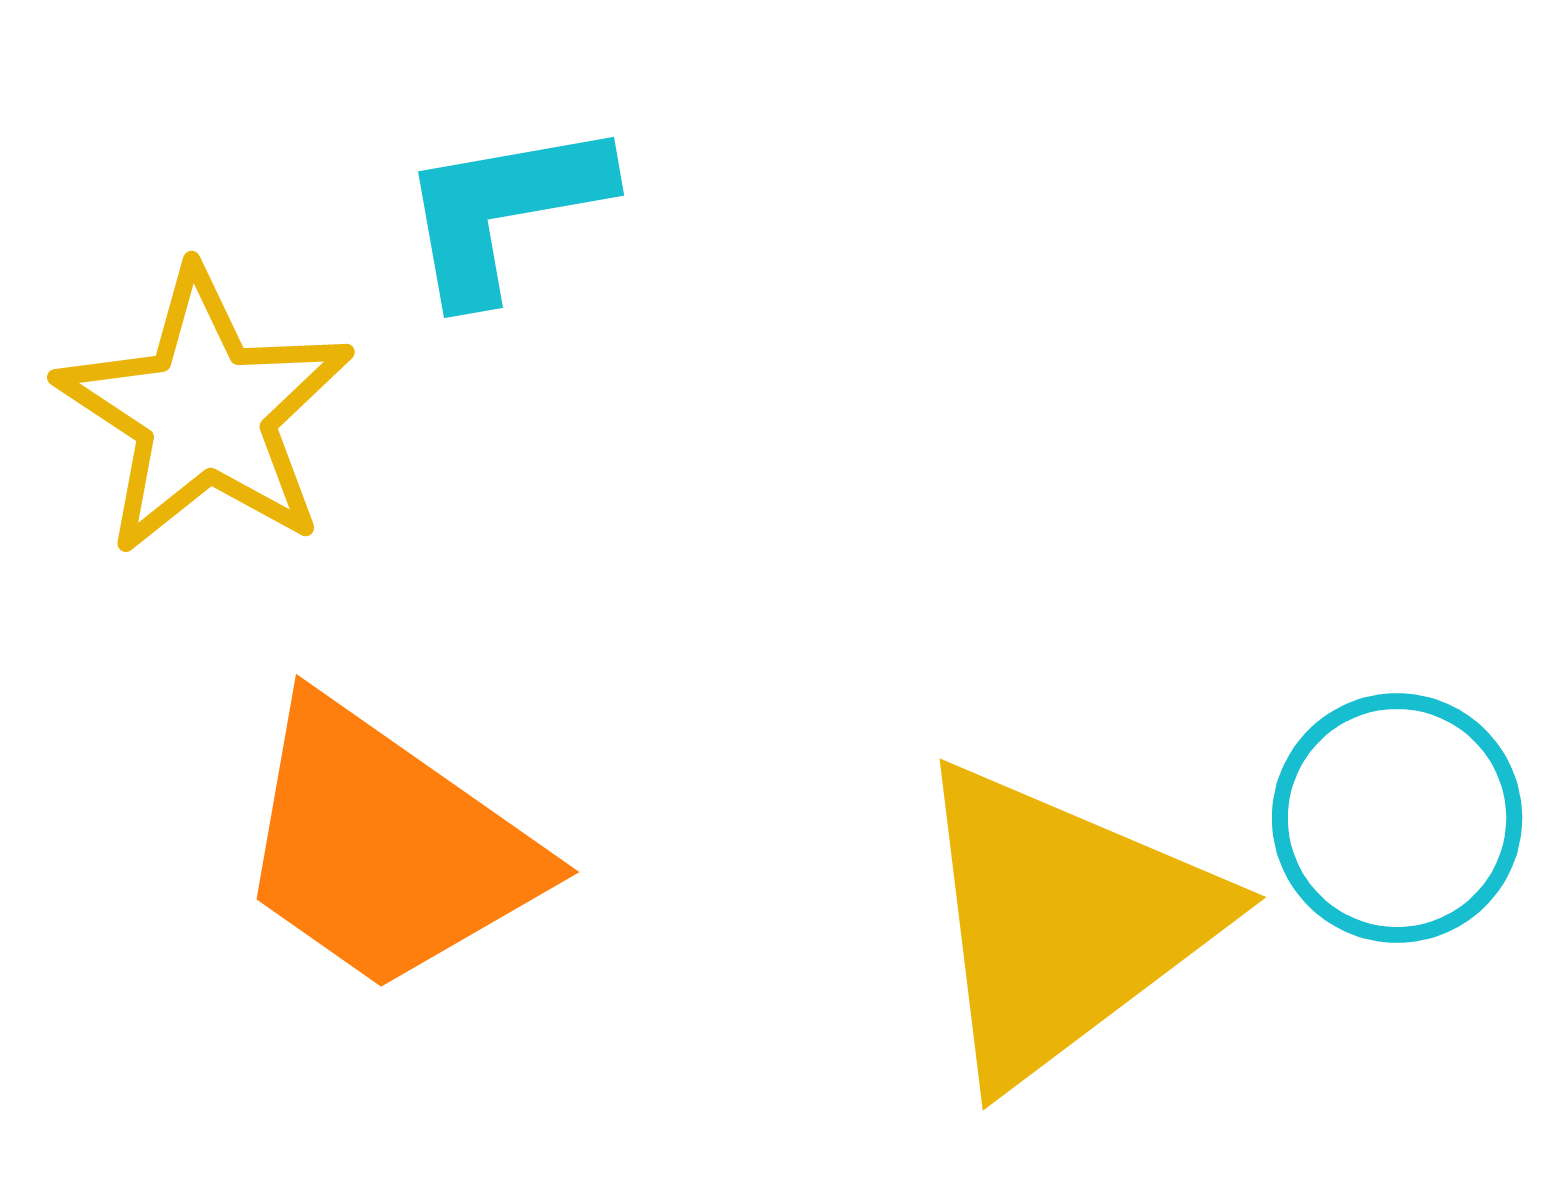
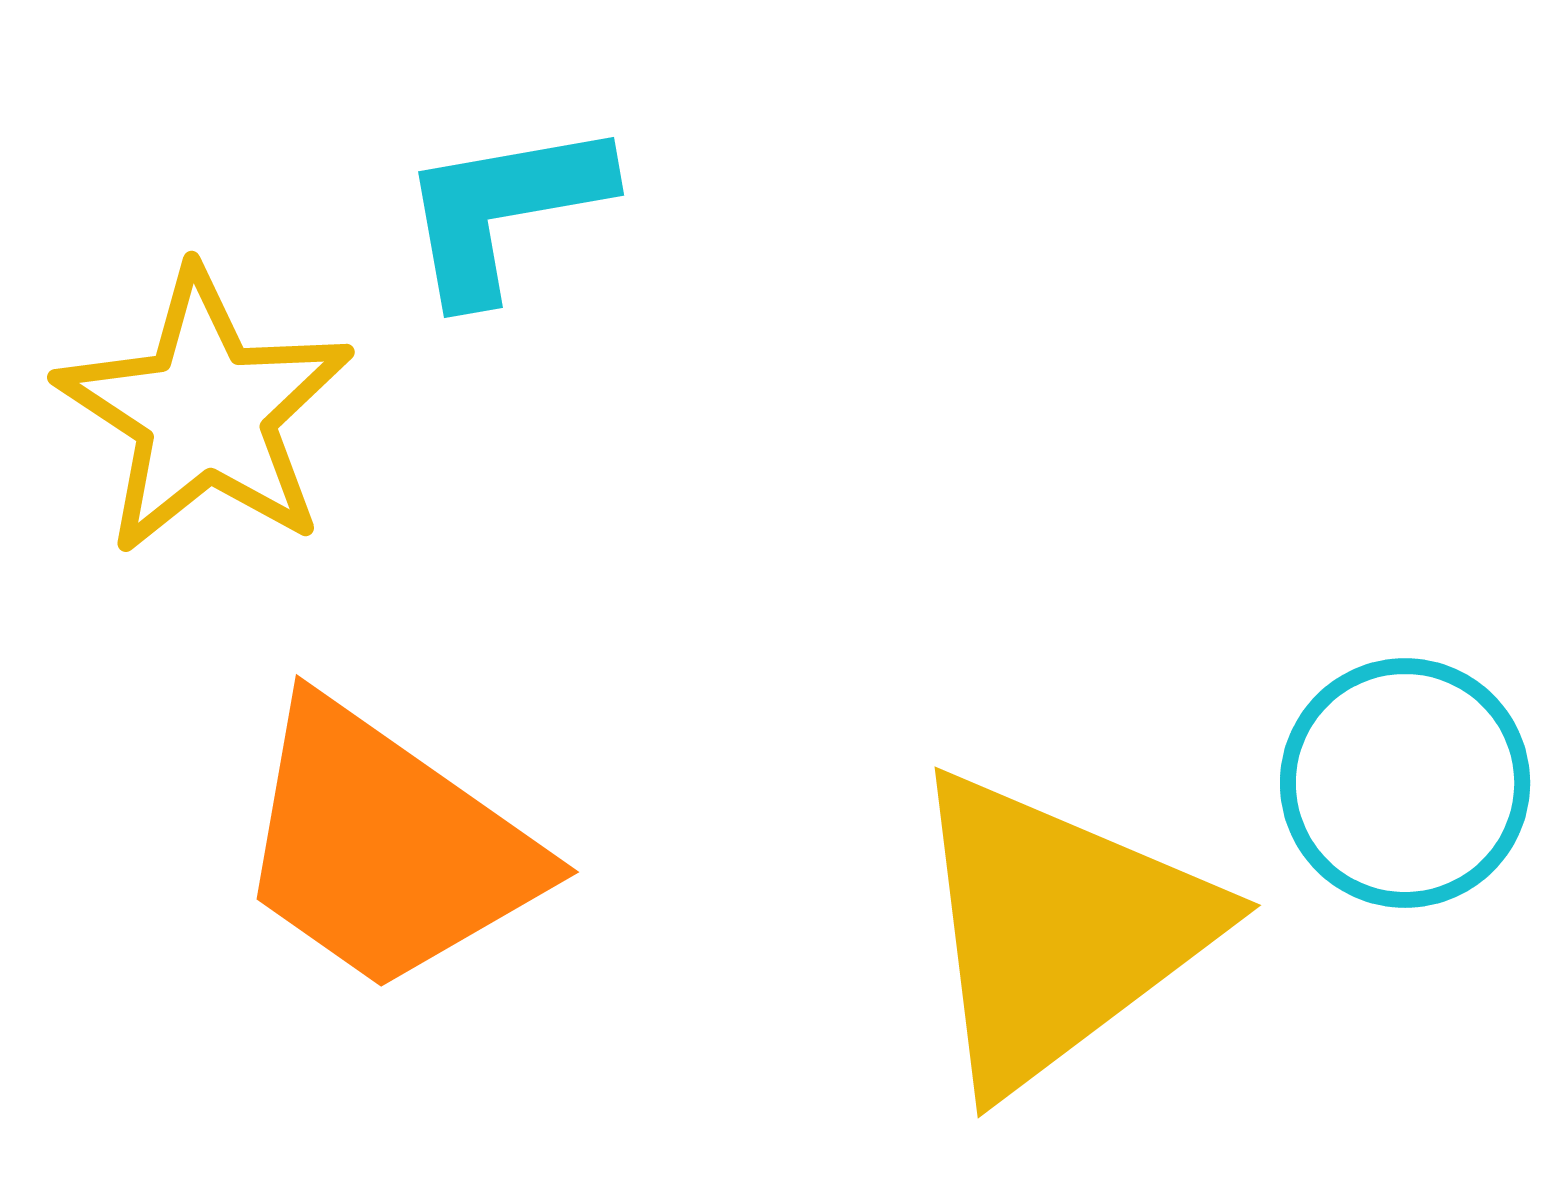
cyan circle: moved 8 px right, 35 px up
yellow triangle: moved 5 px left, 8 px down
